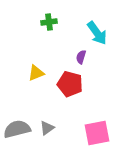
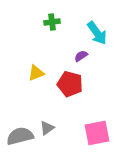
green cross: moved 3 px right
purple semicircle: moved 1 px up; rotated 40 degrees clockwise
gray semicircle: moved 3 px right, 7 px down
